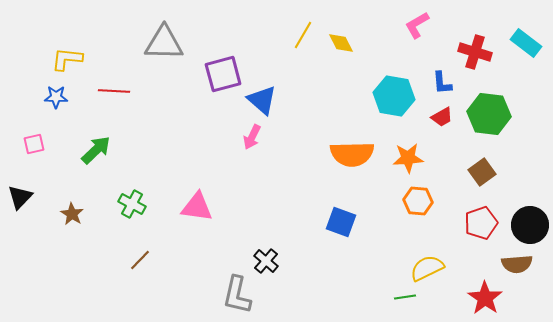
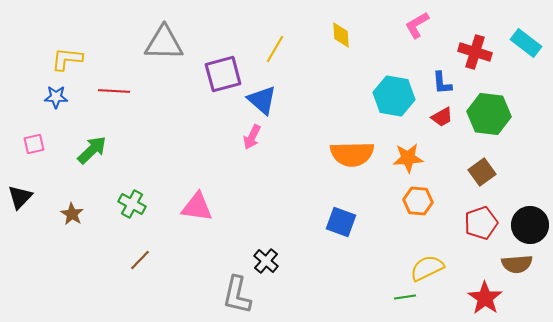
yellow line: moved 28 px left, 14 px down
yellow diamond: moved 8 px up; rotated 24 degrees clockwise
green arrow: moved 4 px left
